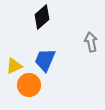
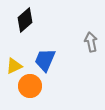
black diamond: moved 17 px left, 3 px down
orange circle: moved 1 px right, 1 px down
